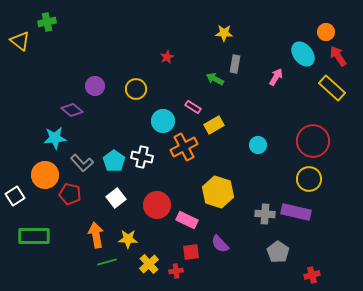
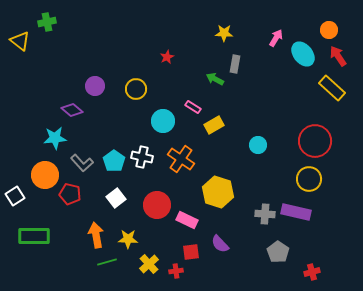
orange circle at (326, 32): moved 3 px right, 2 px up
pink arrow at (276, 77): moved 39 px up
red circle at (313, 141): moved 2 px right
orange cross at (184, 147): moved 3 px left, 12 px down; rotated 28 degrees counterclockwise
red cross at (312, 275): moved 3 px up
